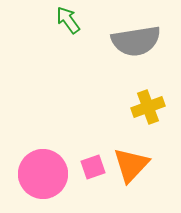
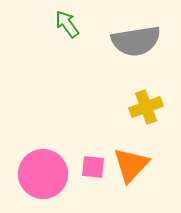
green arrow: moved 1 px left, 4 px down
yellow cross: moved 2 px left
pink square: rotated 25 degrees clockwise
